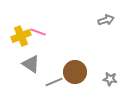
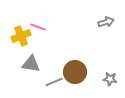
gray arrow: moved 2 px down
pink line: moved 5 px up
gray triangle: rotated 24 degrees counterclockwise
